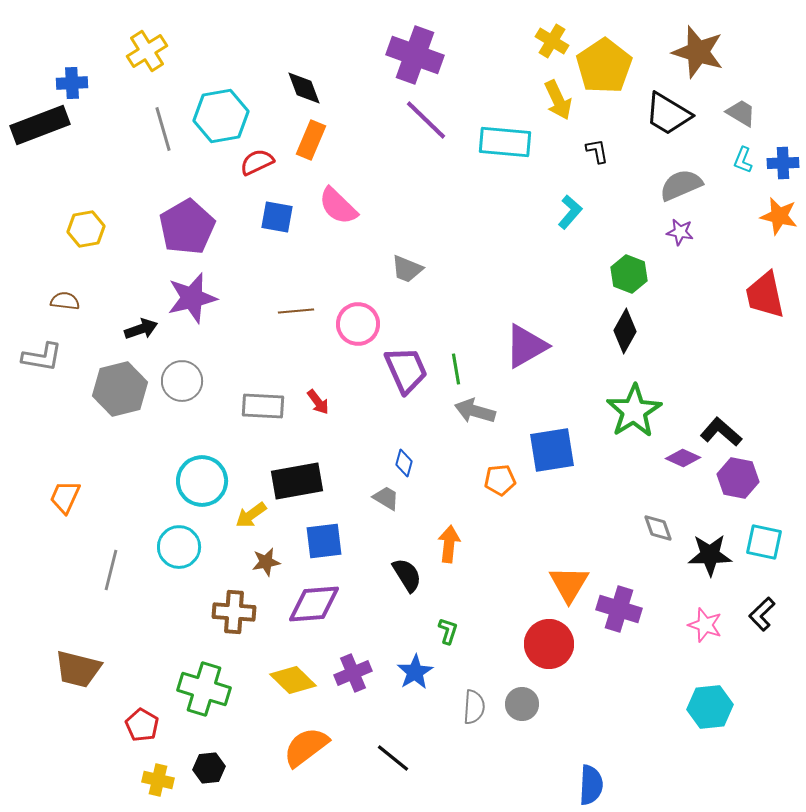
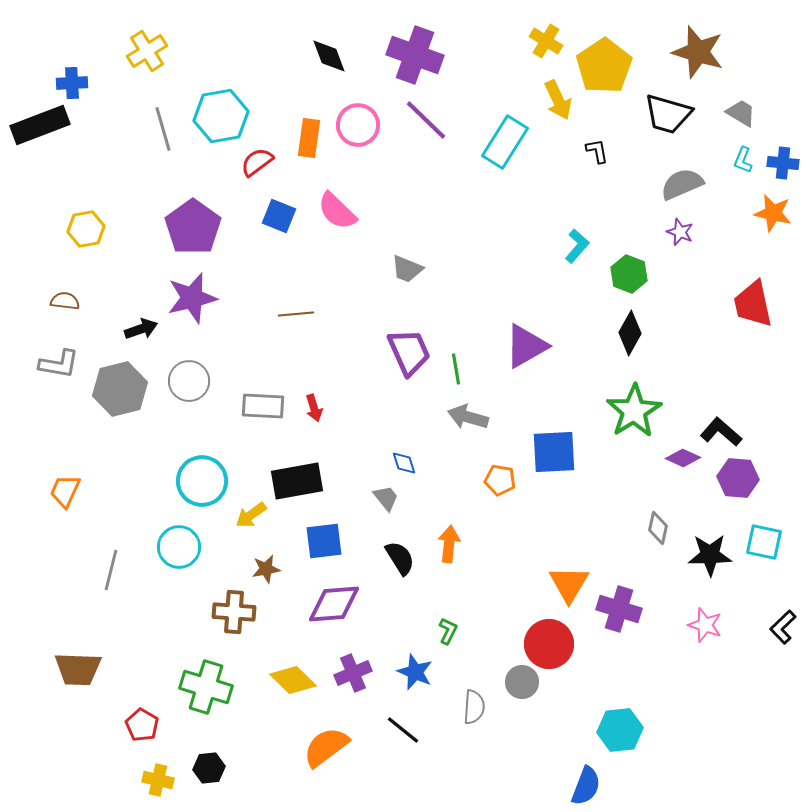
yellow cross at (552, 41): moved 6 px left
black diamond at (304, 88): moved 25 px right, 32 px up
black trapezoid at (668, 114): rotated 15 degrees counterclockwise
orange rectangle at (311, 140): moved 2 px left, 2 px up; rotated 15 degrees counterclockwise
cyan rectangle at (505, 142): rotated 63 degrees counterclockwise
red semicircle at (257, 162): rotated 12 degrees counterclockwise
blue cross at (783, 163): rotated 8 degrees clockwise
gray semicircle at (681, 185): moved 1 px right, 1 px up
pink semicircle at (338, 206): moved 1 px left, 5 px down
cyan L-shape at (570, 212): moved 7 px right, 34 px down
orange star at (779, 216): moved 6 px left, 3 px up
blue square at (277, 217): moved 2 px right, 1 px up; rotated 12 degrees clockwise
purple pentagon at (187, 227): moved 6 px right; rotated 6 degrees counterclockwise
purple star at (680, 232): rotated 12 degrees clockwise
red trapezoid at (765, 295): moved 12 px left, 9 px down
brown line at (296, 311): moved 3 px down
pink circle at (358, 324): moved 199 px up
black diamond at (625, 331): moved 5 px right, 2 px down
gray L-shape at (42, 357): moved 17 px right, 7 px down
purple trapezoid at (406, 370): moved 3 px right, 18 px up
gray circle at (182, 381): moved 7 px right
red arrow at (318, 402): moved 4 px left, 6 px down; rotated 20 degrees clockwise
gray arrow at (475, 411): moved 7 px left, 6 px down
blue square at (552, 450): moved 2 px right, 2 px down; rotated 6 degrees clockwise
blue diamond at (404, 463): rotated 32 degrees counterclockwise
purple hexagon at (738, 478): rotated 6 degrees counterclockwise
orange pentagon at (500, 480): rotated 16 degrees clockwise
orange trapezoid at (65, 497): moved 6 px up
gray trapezoid at (386, 498): rotated 20 degrees clockwise
gray diamond at (658, 528): rotated 32 degrees clockwise
brown star at (266, 562): moved 7 px down
black semicircle at (407, 575): moved 7 px left, 17 px up
purple diamond at (314, 604): moved 20 px right
black L-shape at (762, 614): moved 21 px right, 13 px down
green L-shape at (448, 631): rotated 8 degrees clockwise
brown trapezoid at (78, 669): rotated 12 degrees counterclockwise
blue star at (415, 672): rotated 18 degrees counterclockwise
green cross at (204, 689): moved 2 px right, 2 px up
gray circle at (522, 704): moved 22 px up
cyan hexagon at (710, 707): moved 90 px left, 23 px down
orange semicircle at (306, 747): moved 20 px right
black line at (393, 758): moved 10 px right, 28 px up
blue semicircle at (591, 785): moved 5 px left, 1 px down; rotated 18 degrees clockwise
